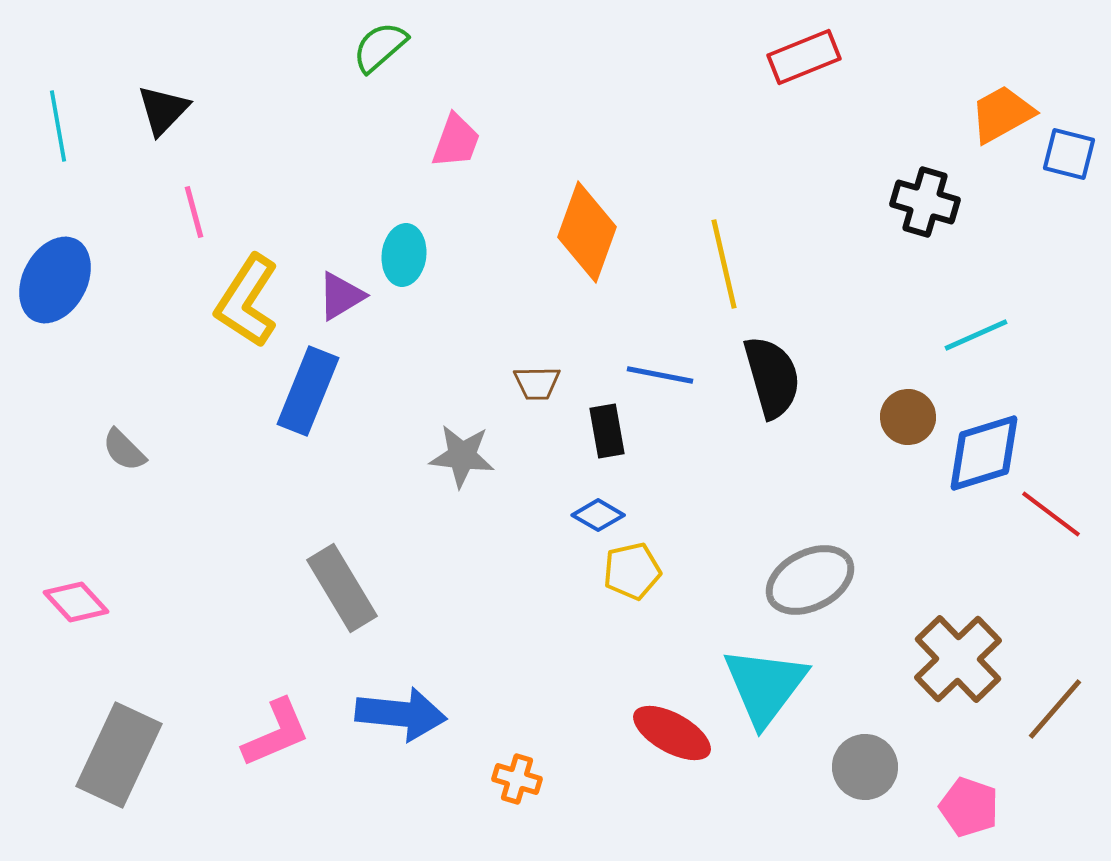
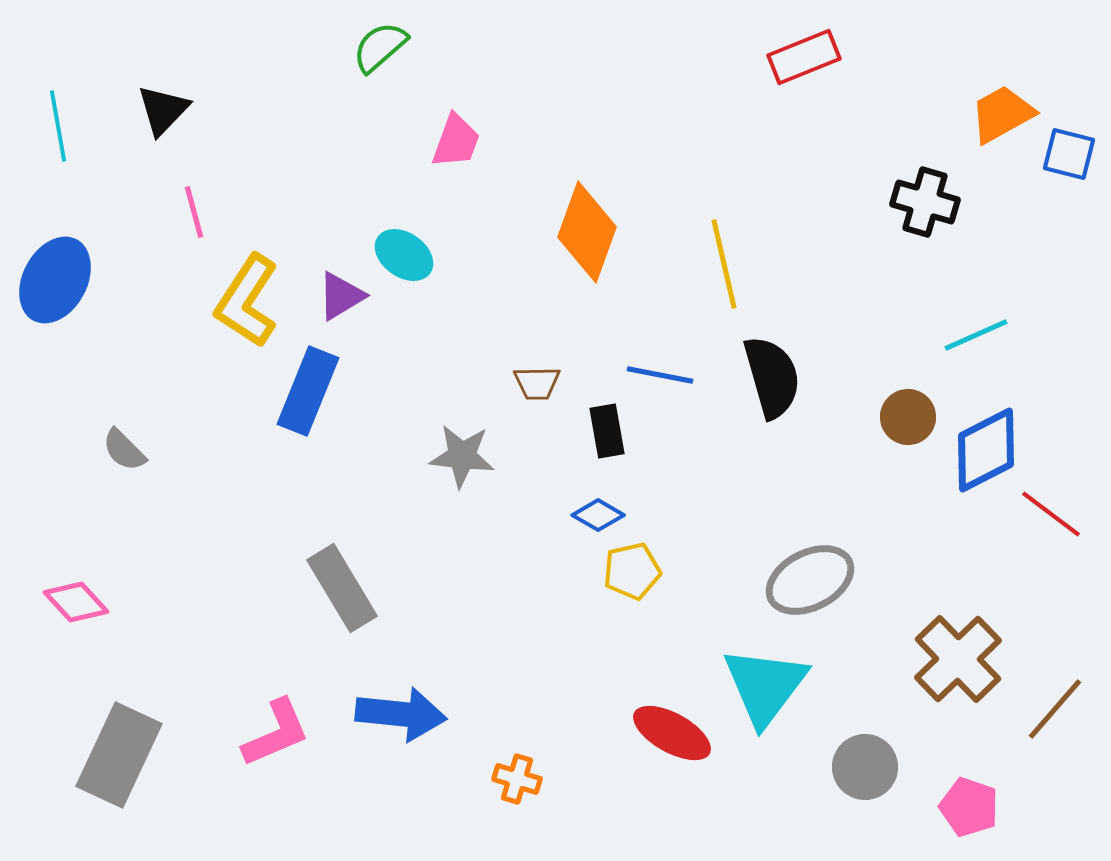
cyan ellipse at (404, 255): rotated 62 degrees counterclockwise
blue diamond at (984, 453): moved 2 px right, 3 px up; rotated 10 degrees counterclockwise
